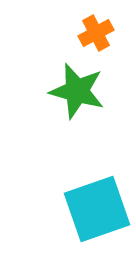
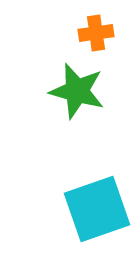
orange cross: rotated 20 degrees clockwise
